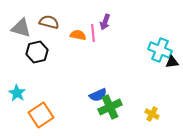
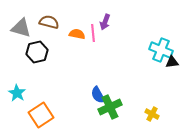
orange semicircle: moved 1 px left, 1 px up
cyan cross: moved 1 px right
blue semicircle: rotated 84 degrees clockwise
